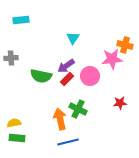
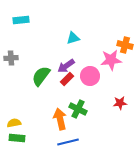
cyan triangle: rotated 40 degrees clockwise
pink star: moved 1 px left, 1 px down
green semicircle: rotated 115 degrees clockwise
